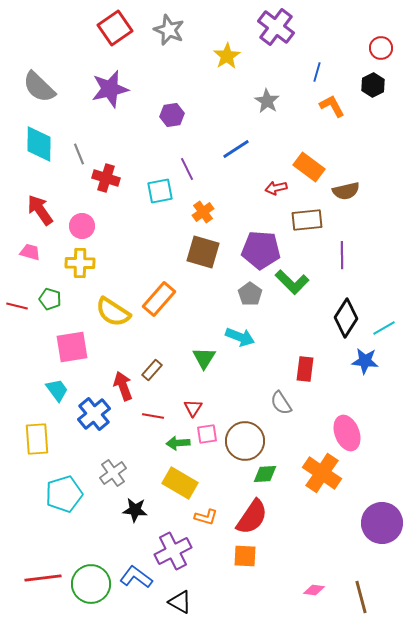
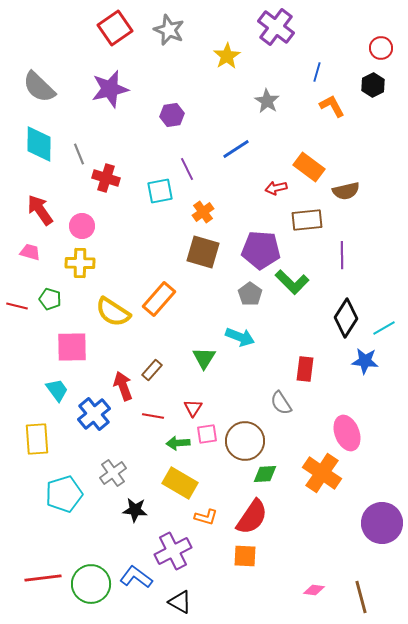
pink square at (72, 347): rotated 8 degrees clockwise
